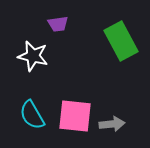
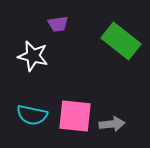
green rectangle: rotated 24 degrees counterclockwise
cyan semicircle: rotated 48 degrees counterclockwise
